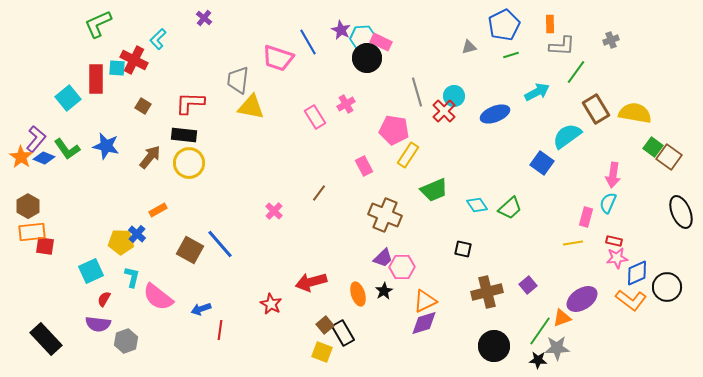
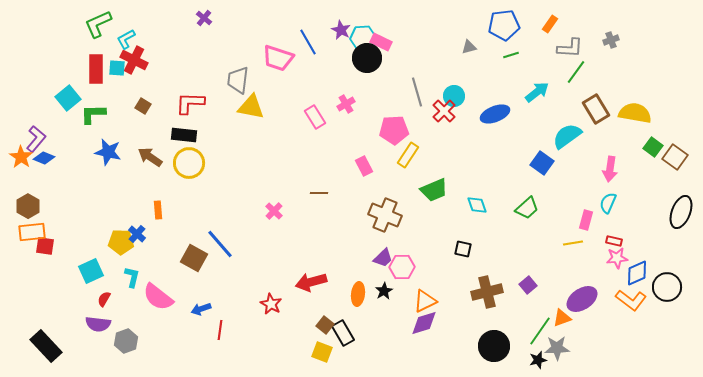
orange rectangle at (550, 24): rotated 36 degrees clockwise
blue pentagon at (504, 25): rotated 20 degrees clockwise
cyan L-shape at (158, 39): moved 32 px left; rotated 15 degrees clockwise
gray L-shape at (562, 46): moved 8 px right, 2 px down
red rectangle at (96, 79): moved 10 px up
cyan arrow at (537, 92): rotated 10 degrees counterclockwise
pink pentagon at (394, 130): rotated 12 degrees counterclockwise
blue star at (106, 146): moved 2 px right, 6 px down
green L-shape at (67, 149): moved 26 px right, 35 px up; rotated 124 degrees clockwise
brown arrow at (150, 157): rotated 95 degrees counterclockwise
brown square at (669, 157): moved 6 px right
pink arrow at (613, 175): moved 3 px left, 6 px up
brown line at (319, 193): rotated 54 degrees clockwise
cyan diamond at (477, 205): rotated 15 degrees clockwise
green trapezoid at (510, 208): moved 17 px right
orange rectangle at (158, 210): rotated 66 degrees counterclockwise
black ellipse at (681, 212): rotated 44 degrees clockwise
pink rectangle at (586, 217): moved 3 px down
brown square at (190, 250): moved 4 px right, 8 px down
orange ellipse at (358, 294): rotated 25 degrees clockwise
brown square at (325, 325): rotated 12 degrees counterclockwise
black rectangle at (46, 339): moved 7 px down
black star at (538, 360): rotated 18 degrees counterclockwise
